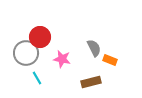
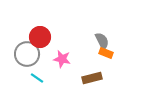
gray semicircle: moved 8 px right, 7 px up
gray circle: moved 1 px right, 1 px down
orange rectangle: moved 4 px left, 7 px up
cyan line: rotated 24 degrees counterclockwise
brown rectangle: moved 1 px right, 4 px up
